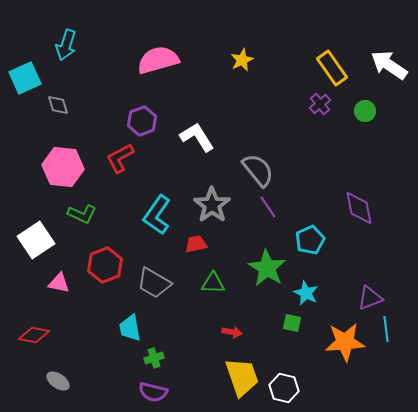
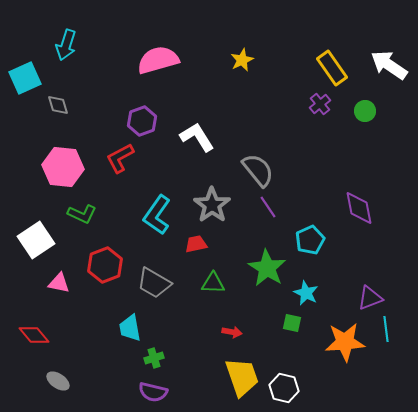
red diamond: rotated 40 degrees clockwise
